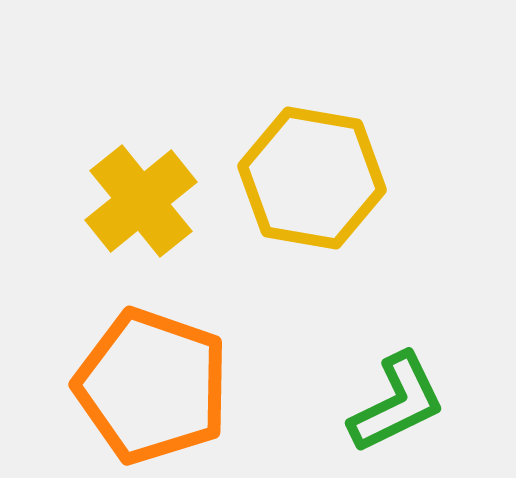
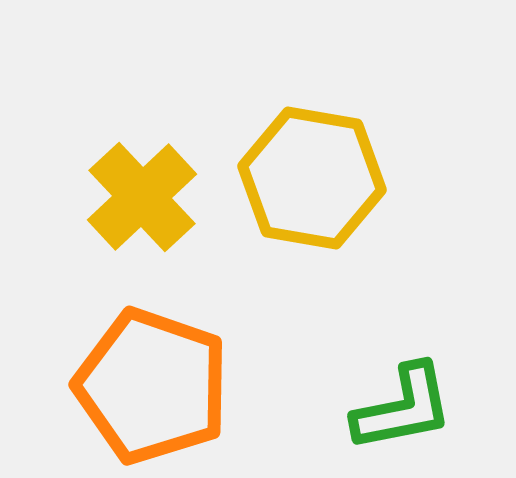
yellow cross: moved 1 px right, 4 px up; rotated 4 degrees counterclockwise
green L-shape: moved 6 px right, 5 px down; rotated 15 degrees clockwise
